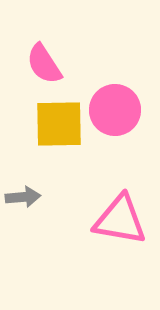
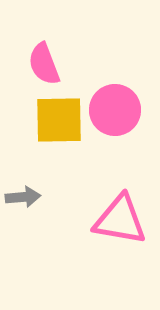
pink semicircle: rotated 12 degrees clockwise
yellow square: moved 4 px up
